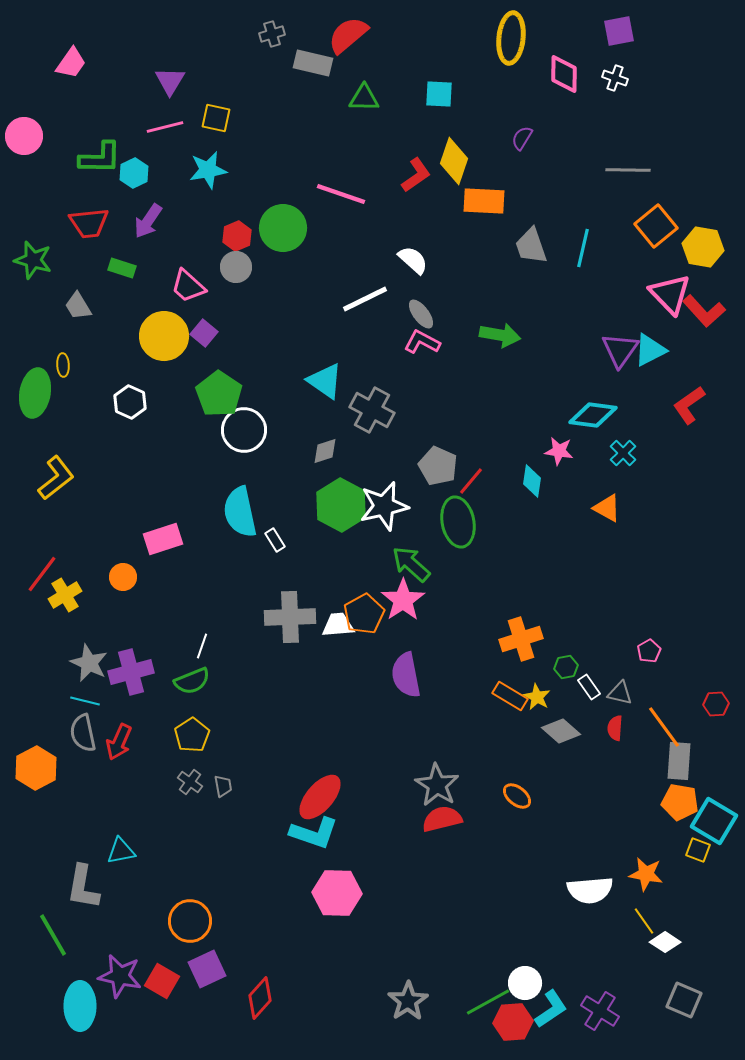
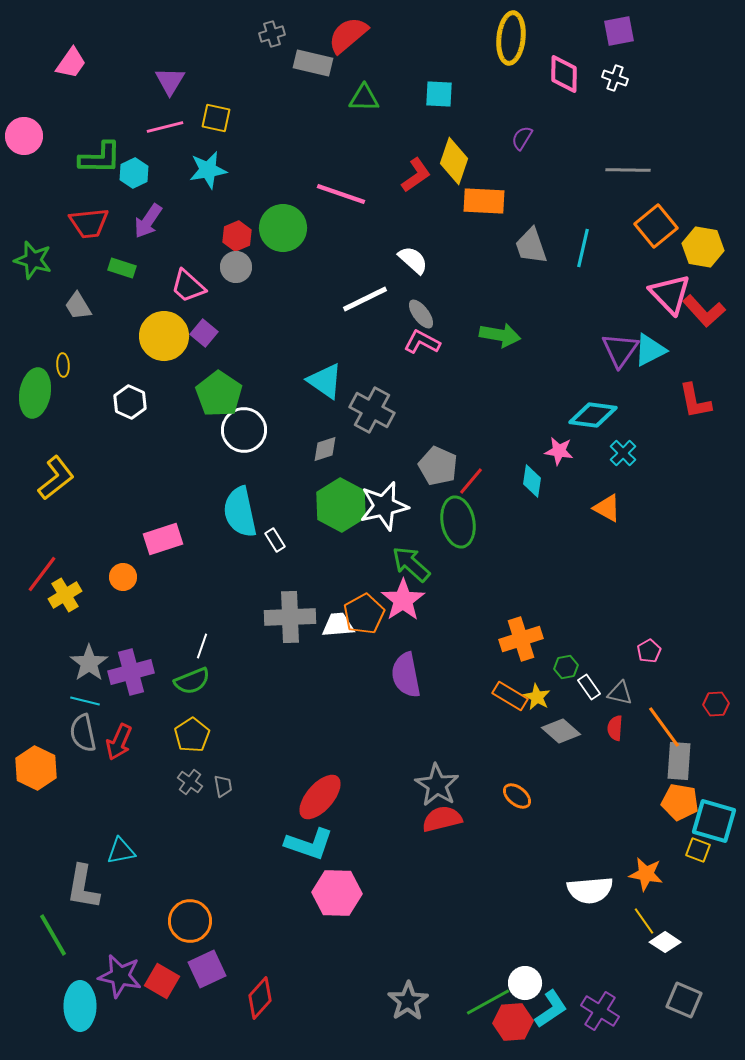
red L-shape at (689, 405): moved 6 px right, 4 px up; rotated 66 degrees counterclockwise
gray diamond at (325, 451): moved 2 px up
gray star at (89, 663): rotated 12 degrees clockwise
orange hexagon at (36, 768): rotated 6 degrees counterclockwise
cyan square at (714, 821): rotated 15 degrees counterclockwise
cyan L-shape at (314, 833): moved 5 px left, 11 px down
